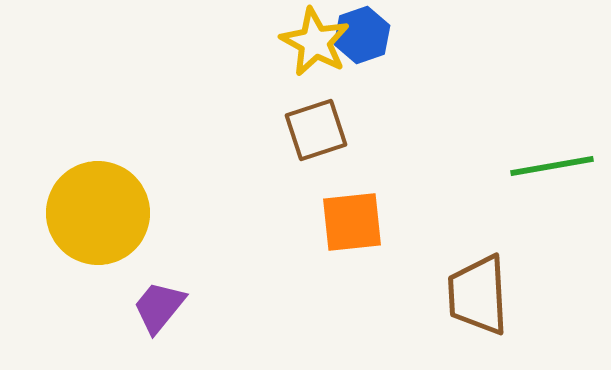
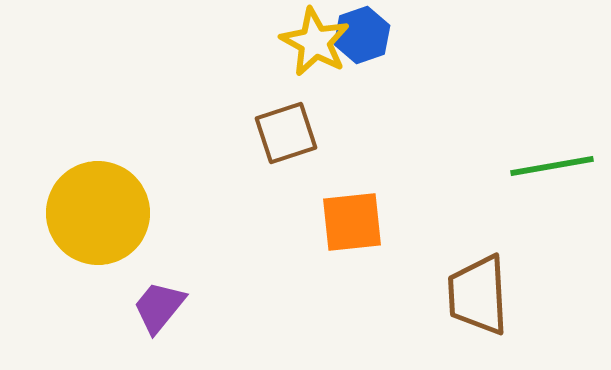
brown square: moved 30 px left, 3 px down
